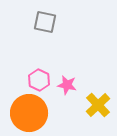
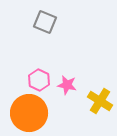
gray square: rotated 10 degrees clockwise
yellow cross: moved 2 px right, 4 px up; rotated 15 degrees counterclockwise
